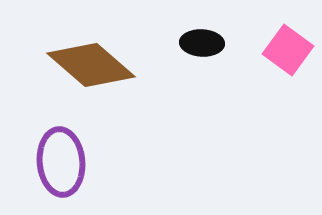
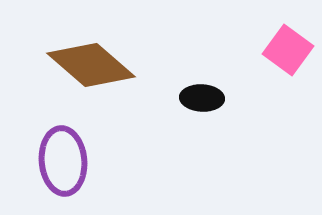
black ellipse: moved 55 px down
purple ellipse: moved 2 px right, 1 px up
